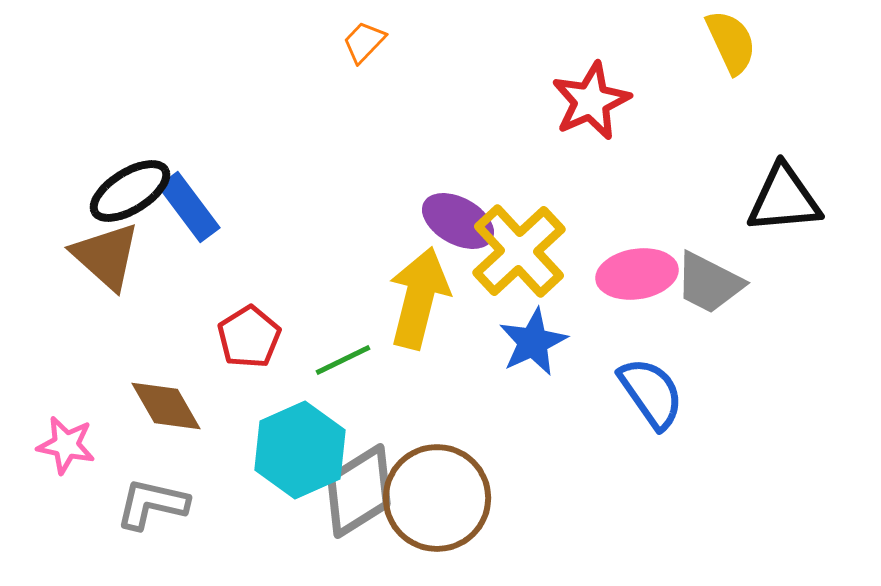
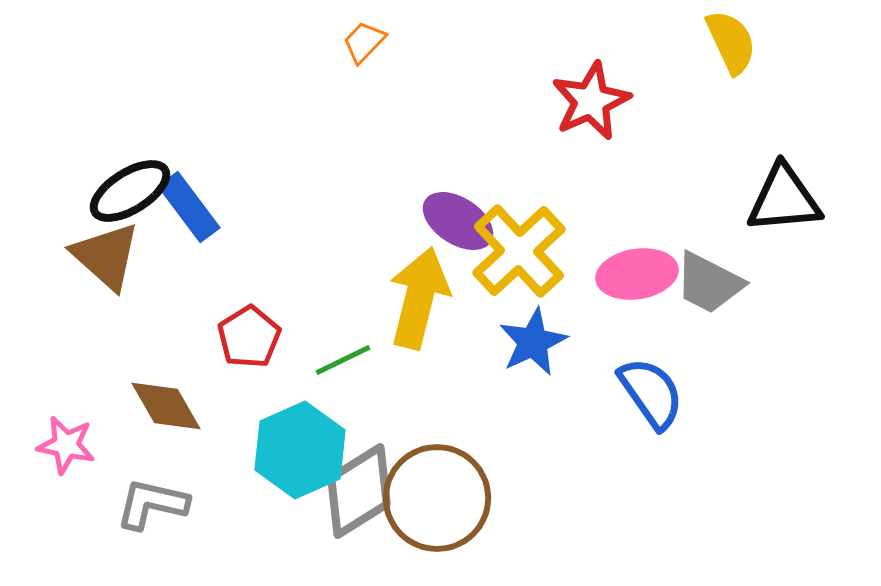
purple ellipse: rotated 4 degrees clockwise
